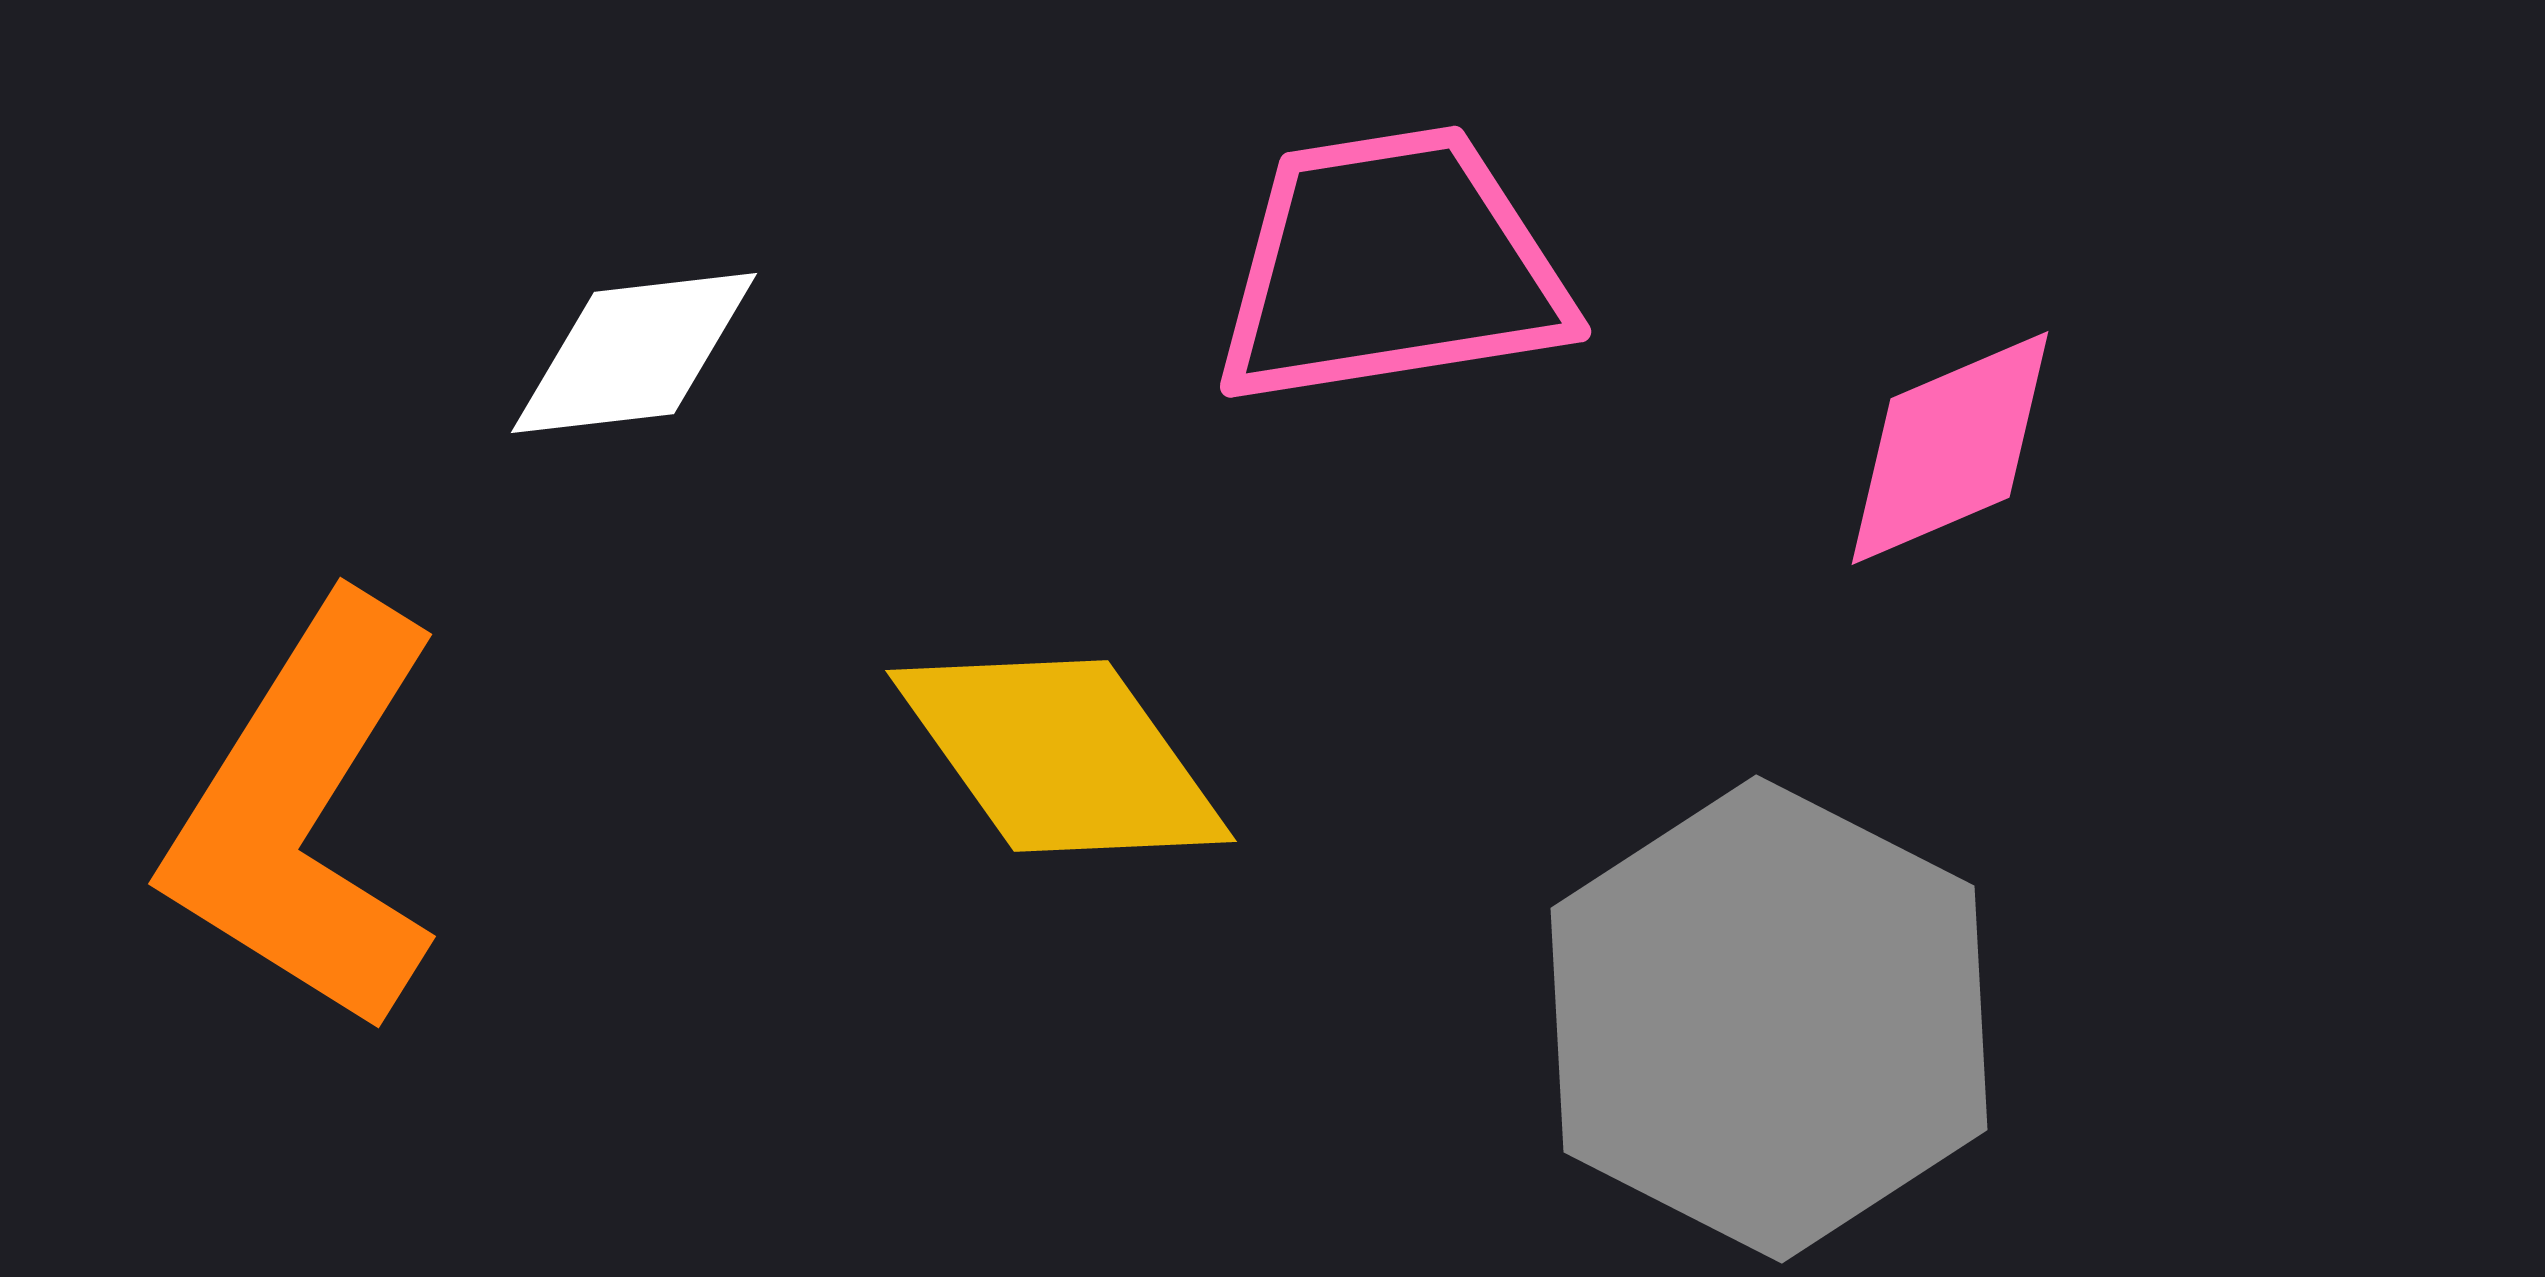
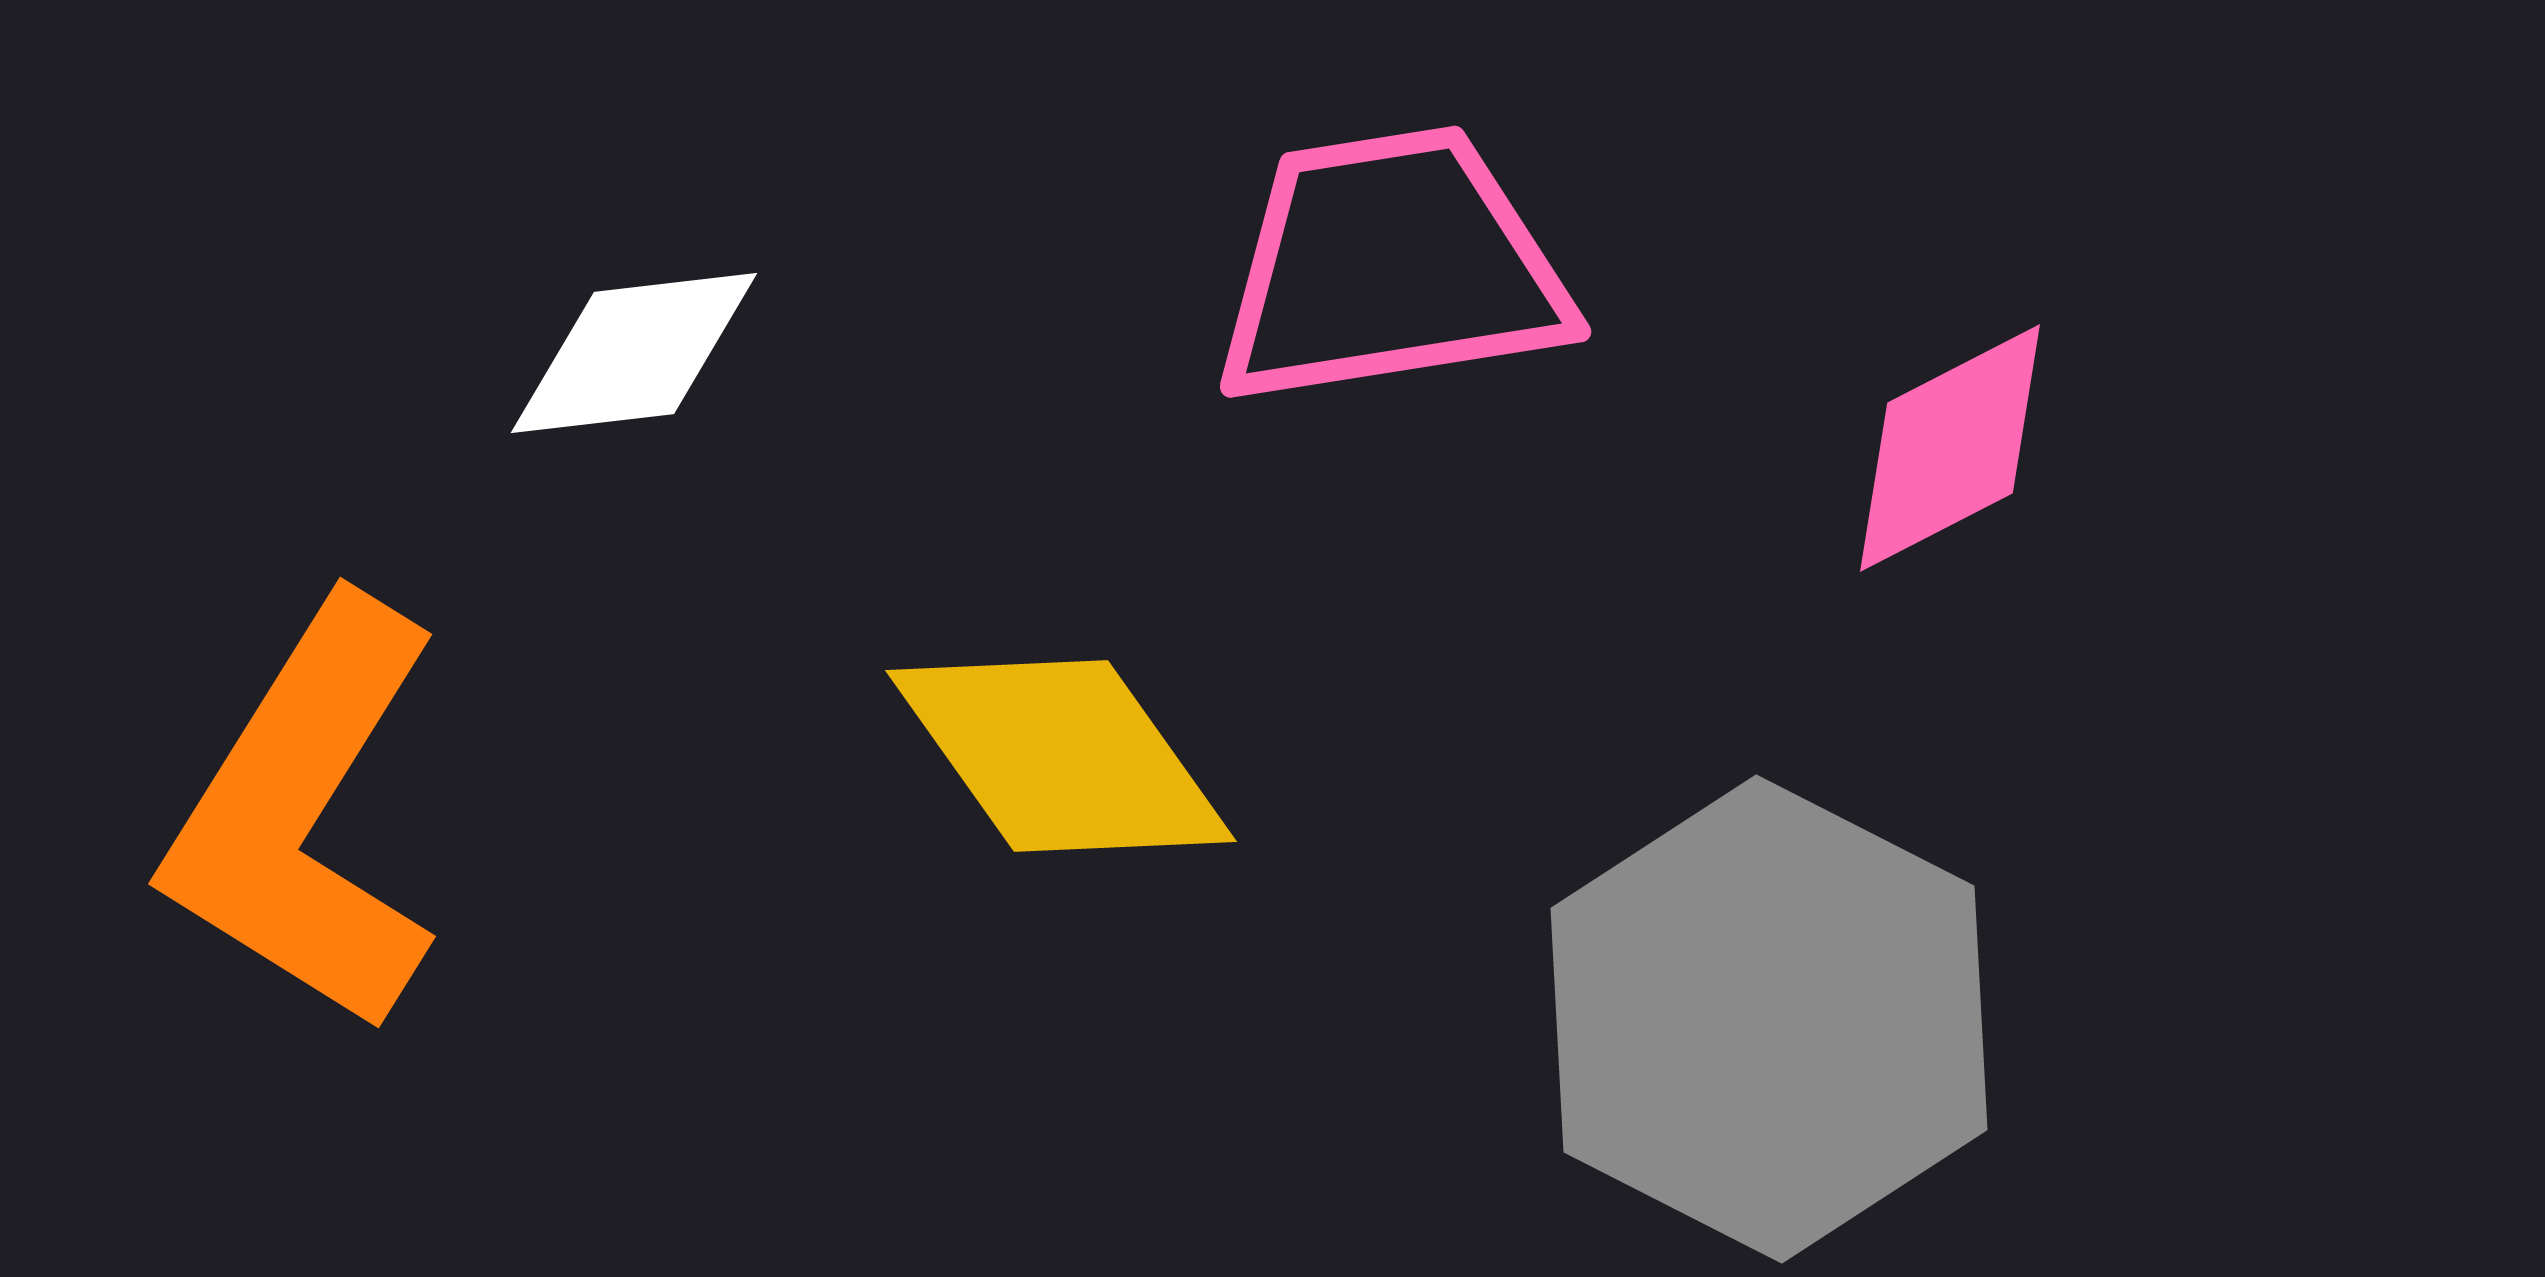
pink diamond: rotated 4 degrees counterclockwise
